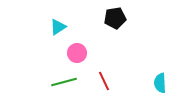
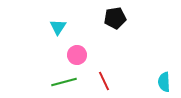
cyan triangle: rotated 24 degrees counterclockwise
pink circle: moved 2 px down
cyan semicircle: moved 4 px right, 1 px up
